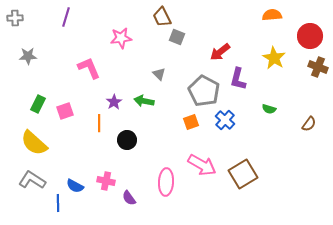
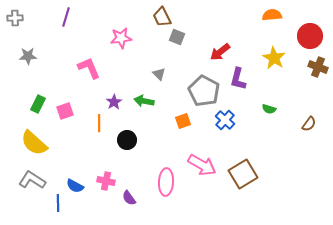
orange square: moved 8 px left, 1 px up
